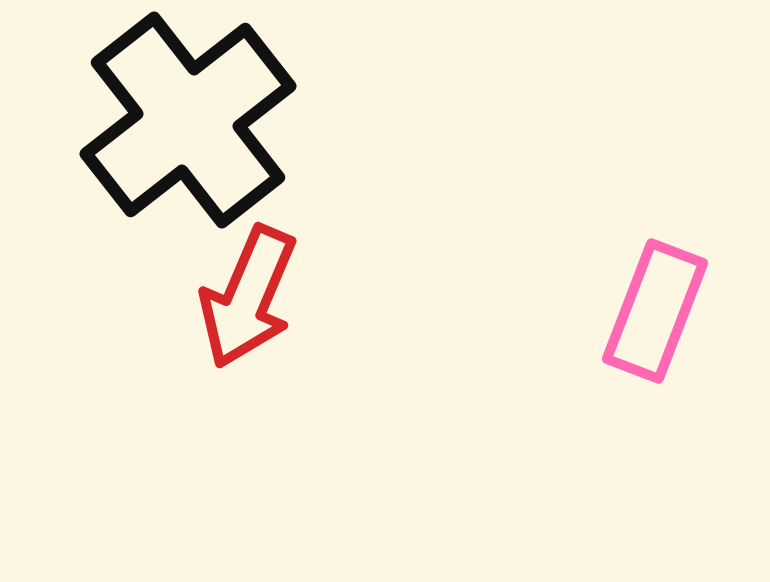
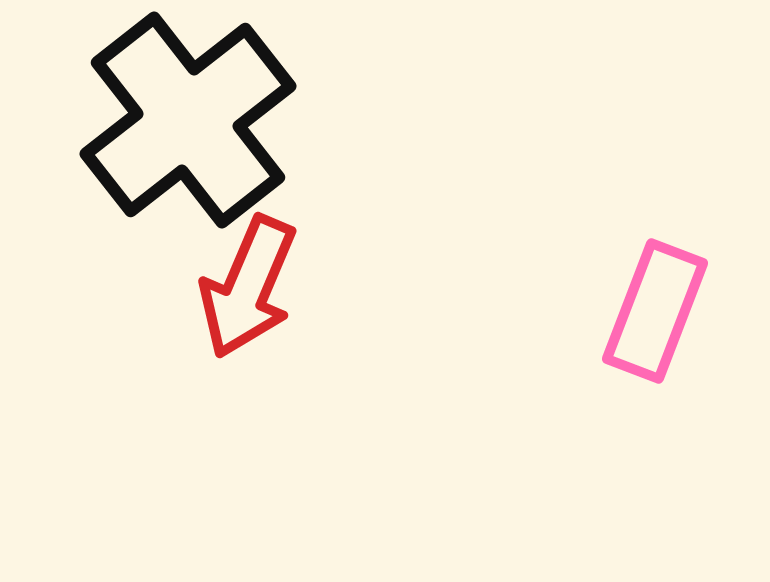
red arrow: moved 10 px up
